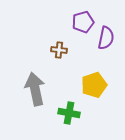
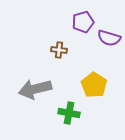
purple semicircle: moved 3 px right; rotated 95 degrees clockwise
yellow pentagon: rotated 20 degrees counterclockwise
gray arrow: rotated 92 degrees counterclockwise
